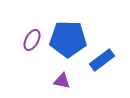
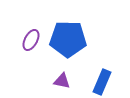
purple ellipse: moved 1 px left
blue rectangle: moved 22 px down; rotated 30 degrees counterclockwise
